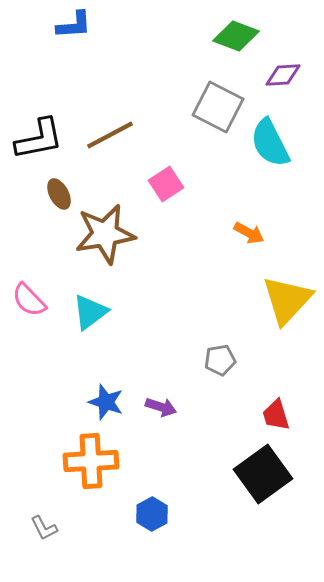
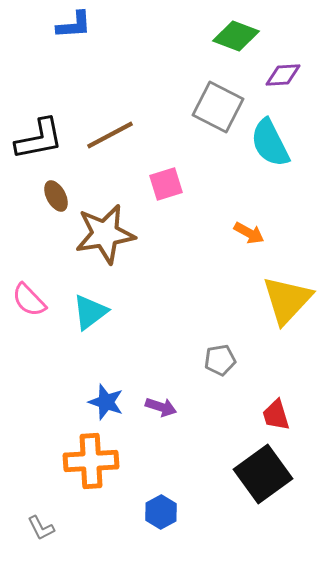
pink square: rotated 16 degrees clockwise
brown ellipse: moved 3 px left, 2 px down
blue hexagon: moved 9 px right, 2 px up
gray L-shape: moved 3 px left
